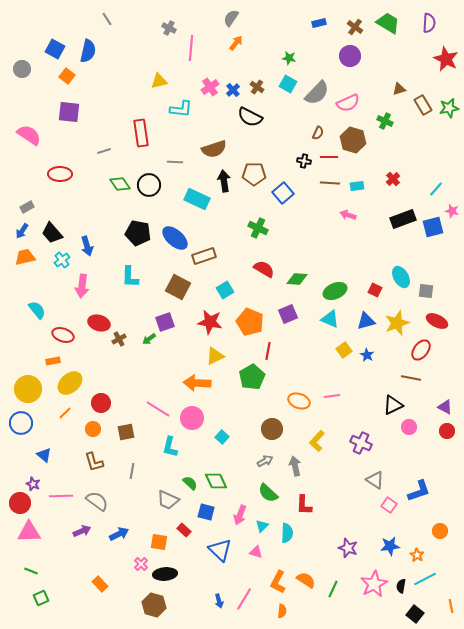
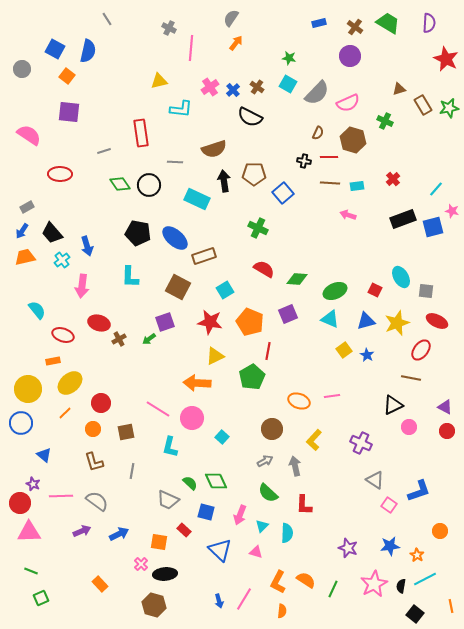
yellow L-shape at (317, 441): moved 3 px left, 1 px up
